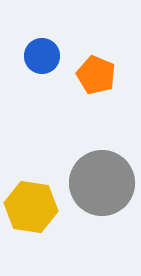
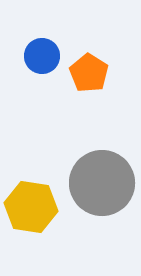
orange pentagon: moved 7 px left, 2 px up; rotated 9 degrees clockwise
